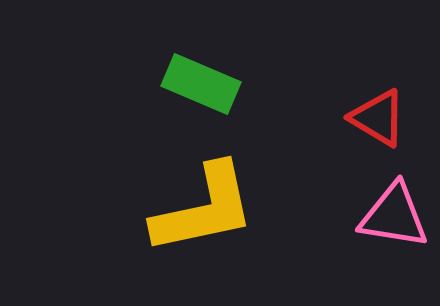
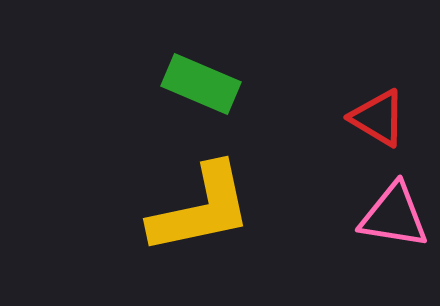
yellow L-shape: moved 3 px left
